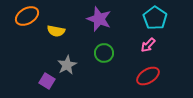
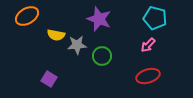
cyan pentagon: rotated 20 degrees counterclockwise
yellow semicircle: moved 4 px down
green circle: moved 2 px left, 3 px down
gray star: moved 10 px right, 20 px up; rotated 24 degrees clockwise
red ellipse: rotated 15 degrees clockwise
purple square: moved 2 px right, 2 px up
